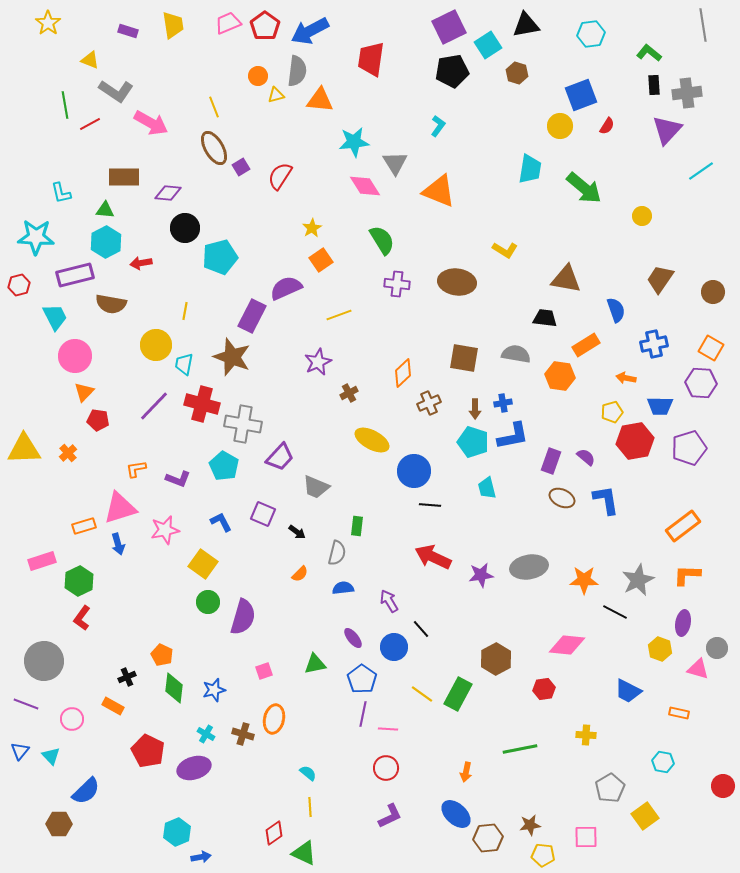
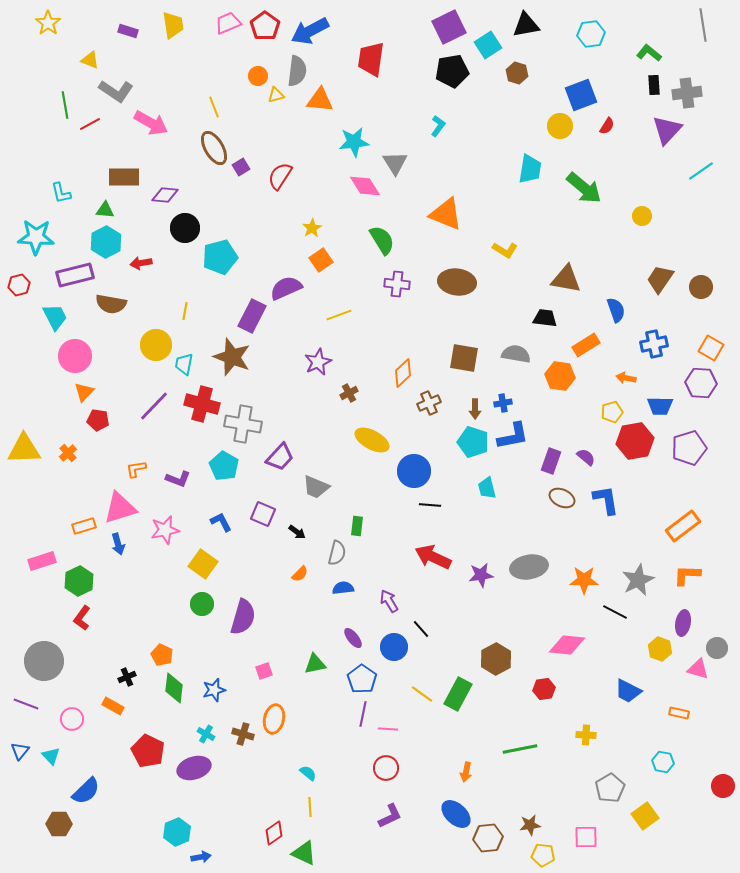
orange triangle at (439, 191): moved 7 px right, 23 px down
purple diamond at (168, 193): moved 3 px left, 2 px down
brown circle at (713, 292): moved 12 px left, 5 px up
green circle at (208, 602): moved 6 px left, 2 px down
